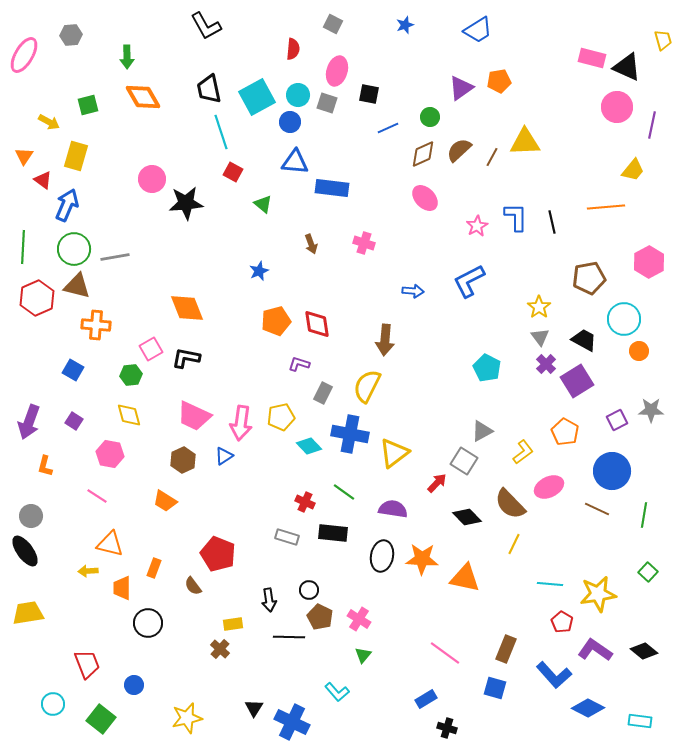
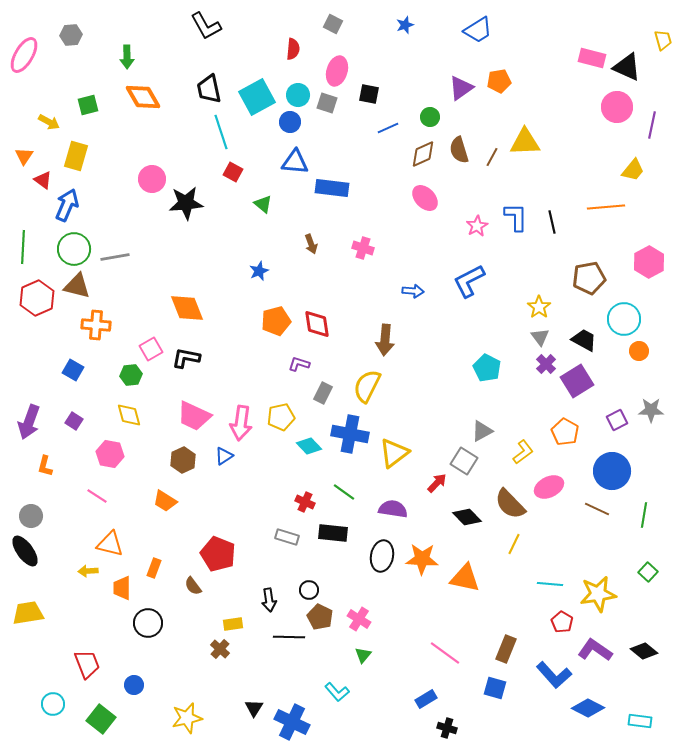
brown semicircle at (459, 150): rotated 64 degrees counterclockwise
pink cross at (364, 243): moved 1 px left, 5 px down
